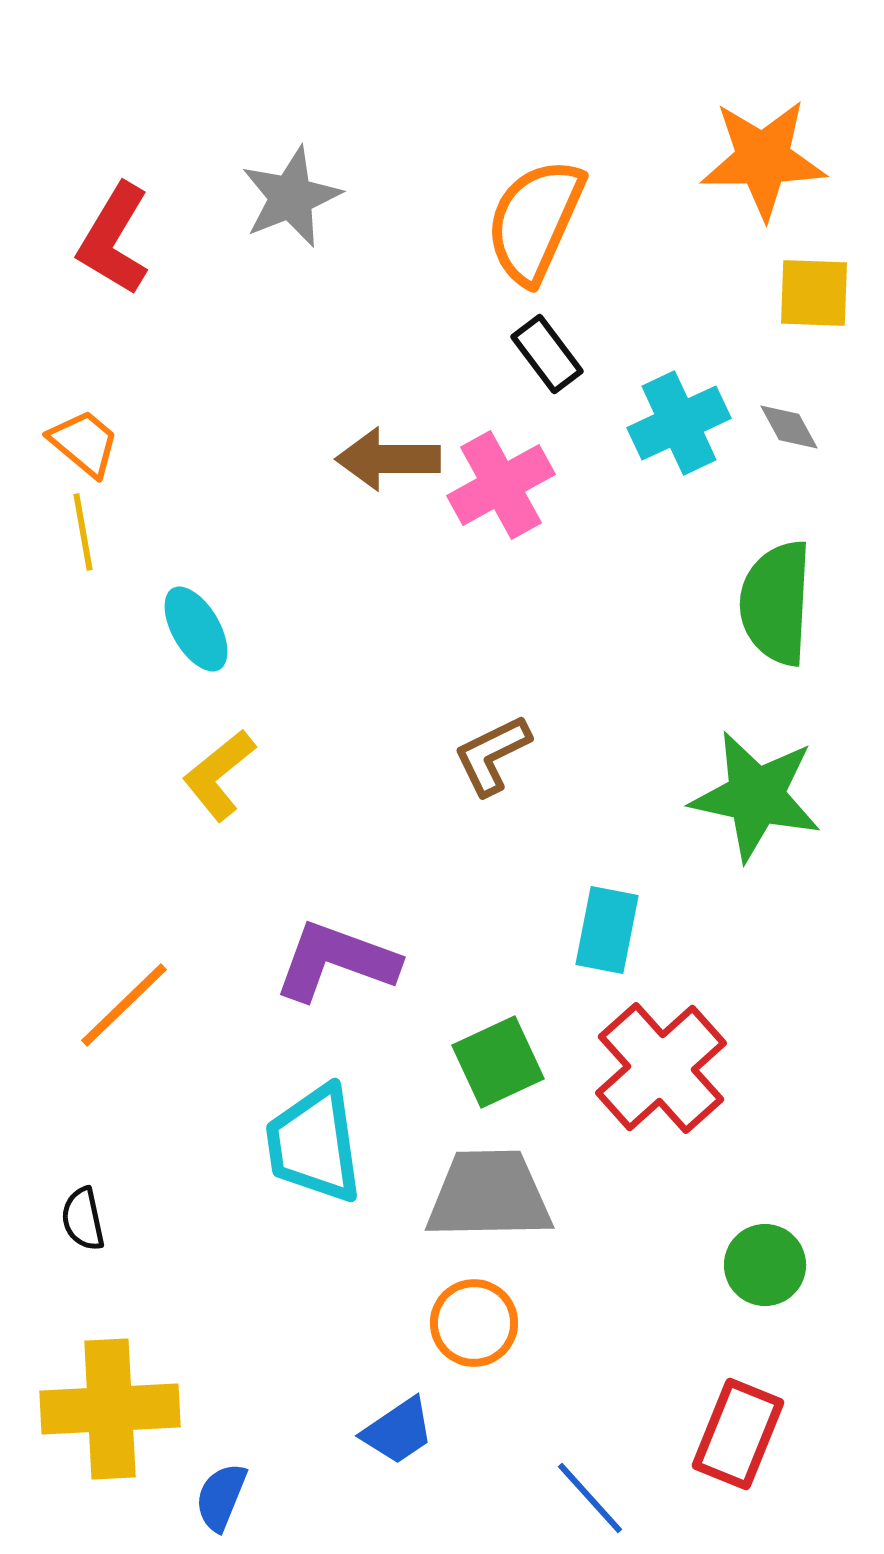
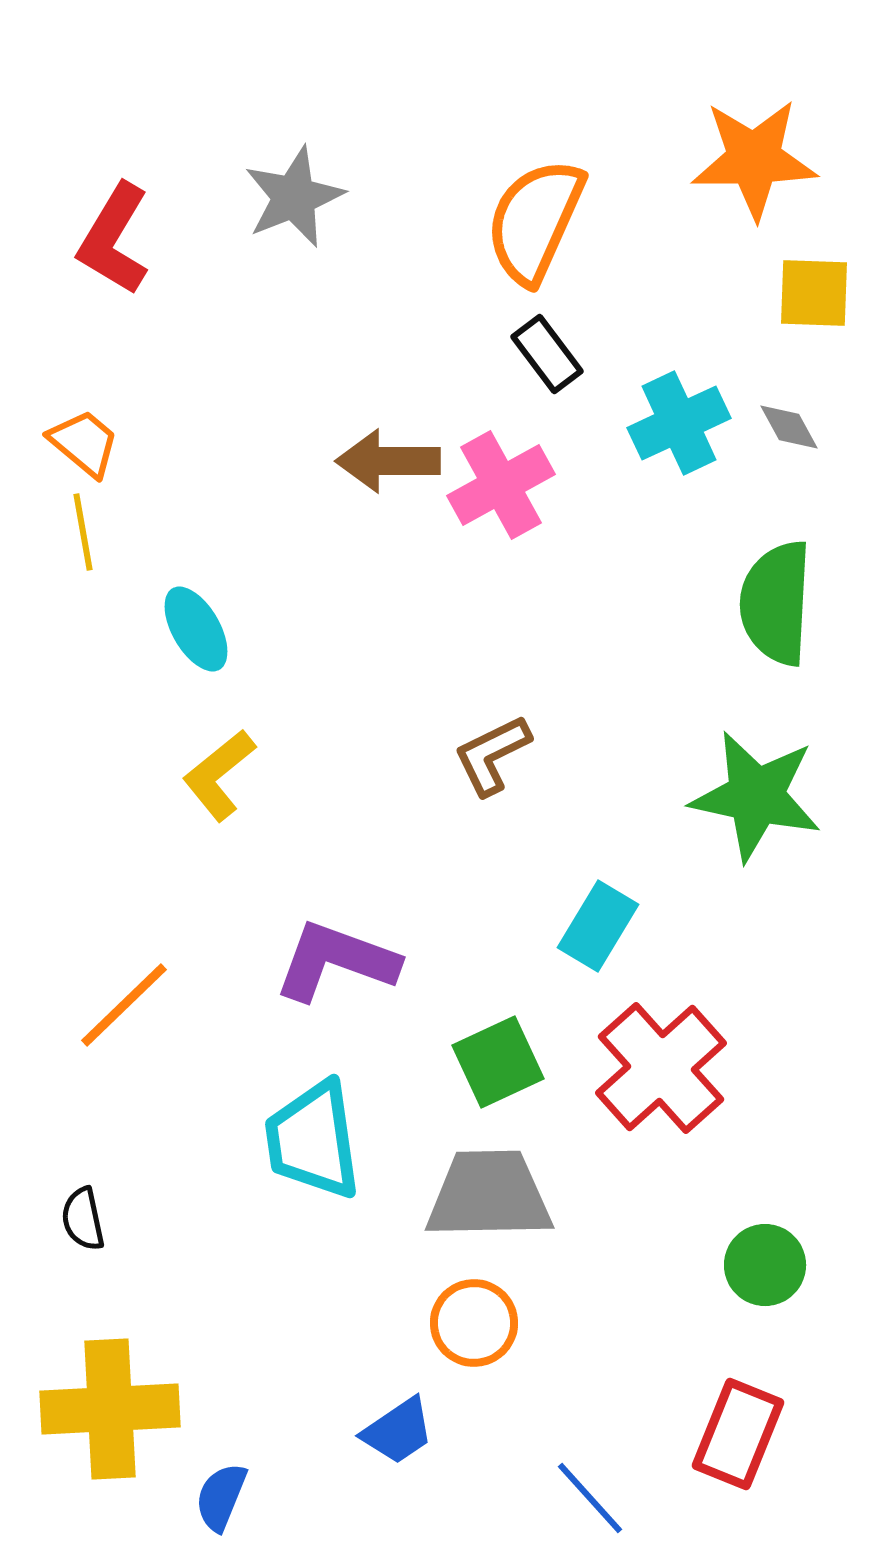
orange star: moved 9 px left
gray star: moved 3 px right
brown arrow: moved 2 px down
cyan rectangle: moved 9 px left, 4 px up; rotated 20 degrees clockwise
cyan trapezoid: moved 1 px left, 4 px up
